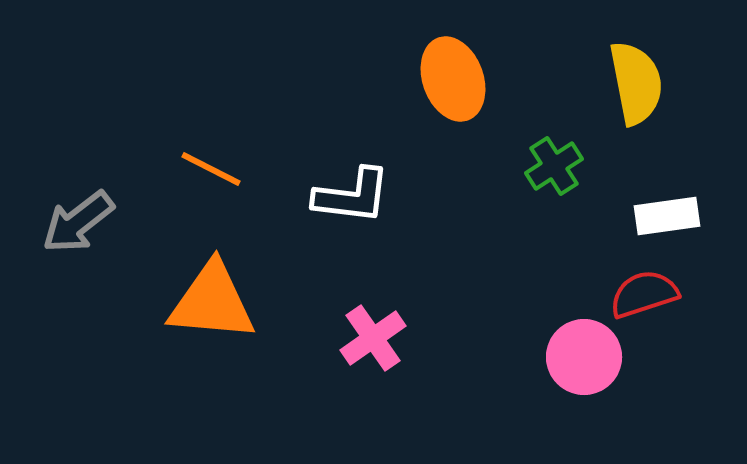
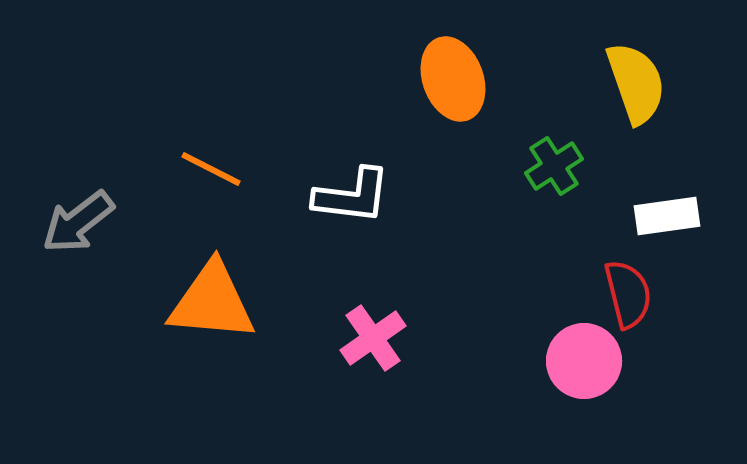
yellow semicircle: rotated 8 degrees counterclockwise
red semicircle: moved 16 px left; rotated 94 degrees clockwise
pink circle: moved 4 px down
